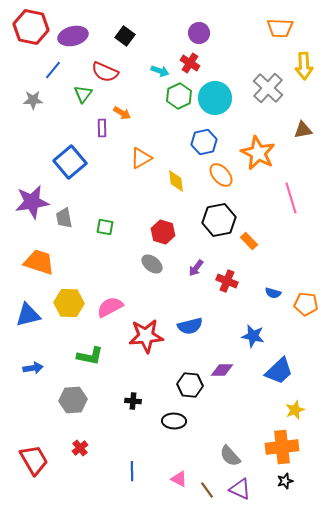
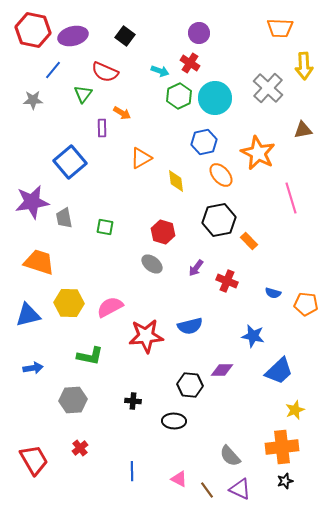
red hexagon at (31, 27): moved 2 px right, 3 px down
